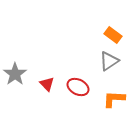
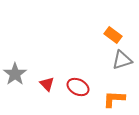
gray triangle: moved 13 px right, 1 px up; rotated 15 degrees clockwise
